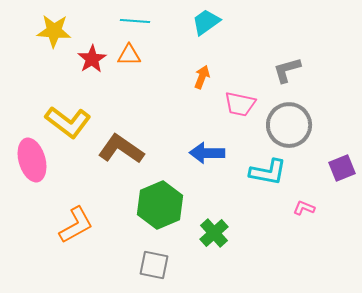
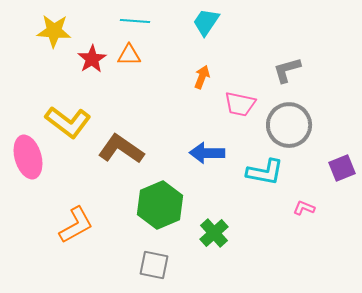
cyan trapezoid: rotated 20 degrees counterclockwise
pink ellipse: moved 4 px left, 3 px up
cyan L-shape: moved 3 px left
